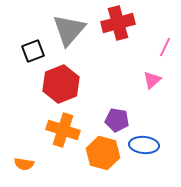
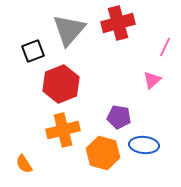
purple pentagon: moved 2 px right, 3 px up
orange cross: rotated 32 degrees counterclockwise
orange semicircle: rotated 48 degrees clockwise
